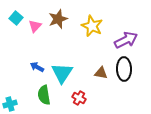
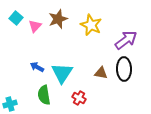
yellow star: moved 1 px left, 1 px up
purple arrow: rotated 10 degrees counterclockwise
